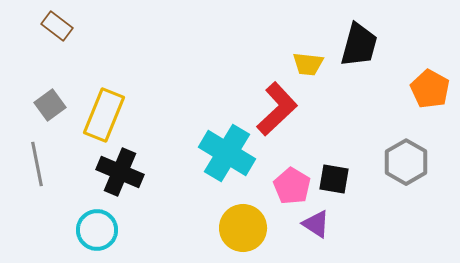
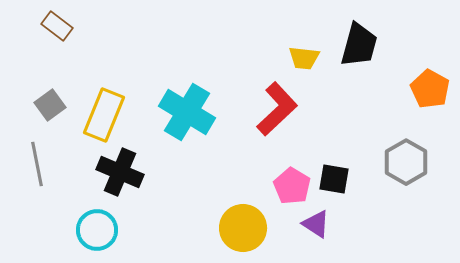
yellow trapezoid: moved 4 px left, 6 px up
cyan cross: moved 40 px left, 41 px up
